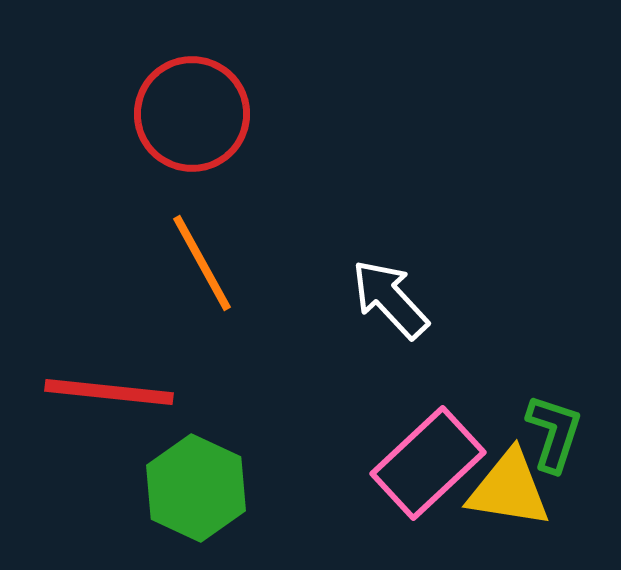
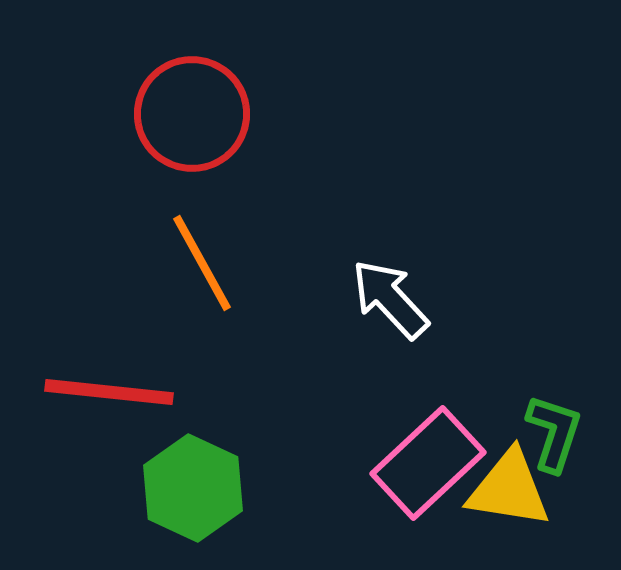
green hexagon: moved 3 px left
